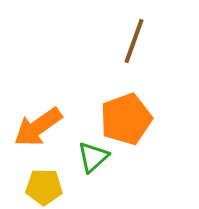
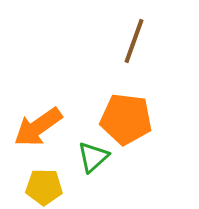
orange pentagon: rotated 27 degrees clockwise
